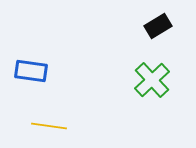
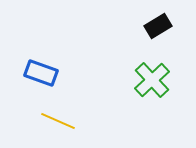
blue rectangle: moved 10 px right, 2 px down; rotated 12 degrees clockwise
yellow line: moved 9 px right, 5 px up; rotated 16 degrees clockwise
